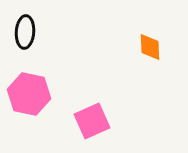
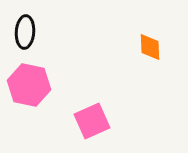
pink hexagon: moved 9 px up
